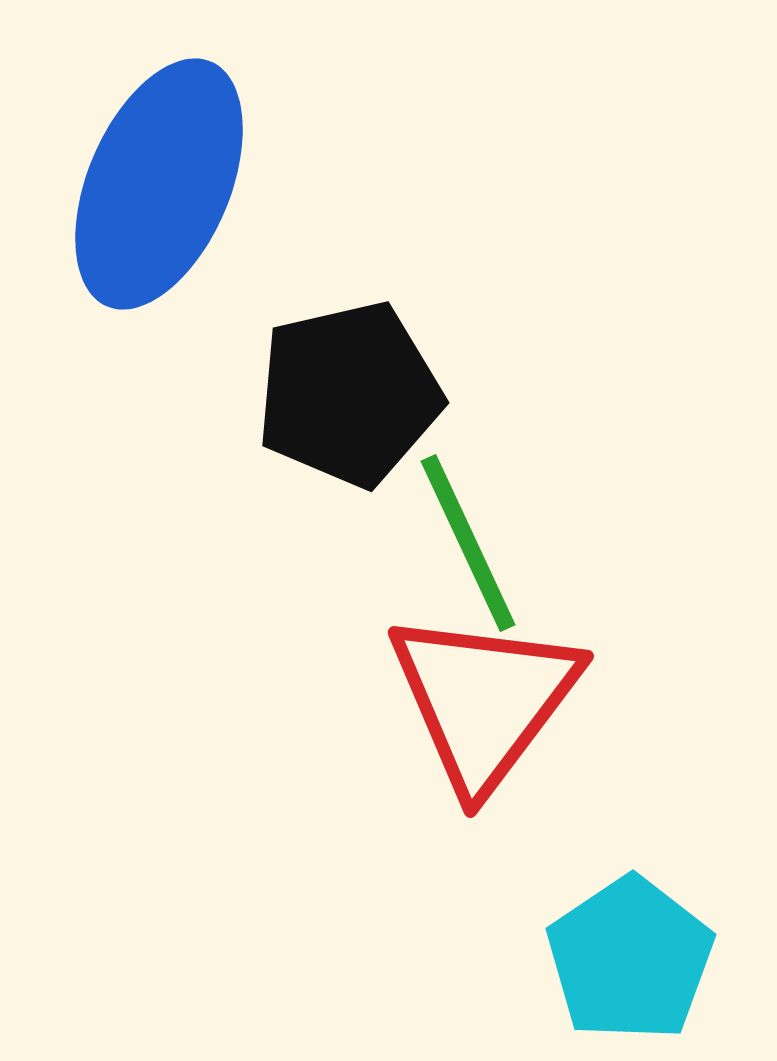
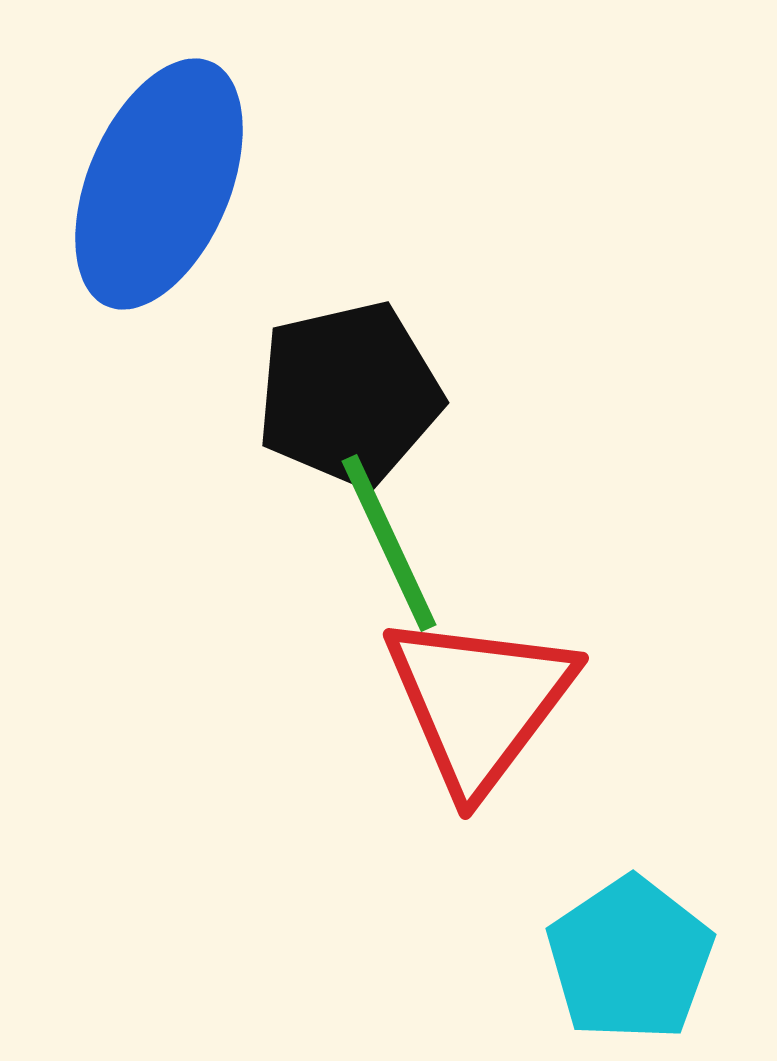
green line: moved 79 px left
red triangle: moved 5 px left, 2 px down
